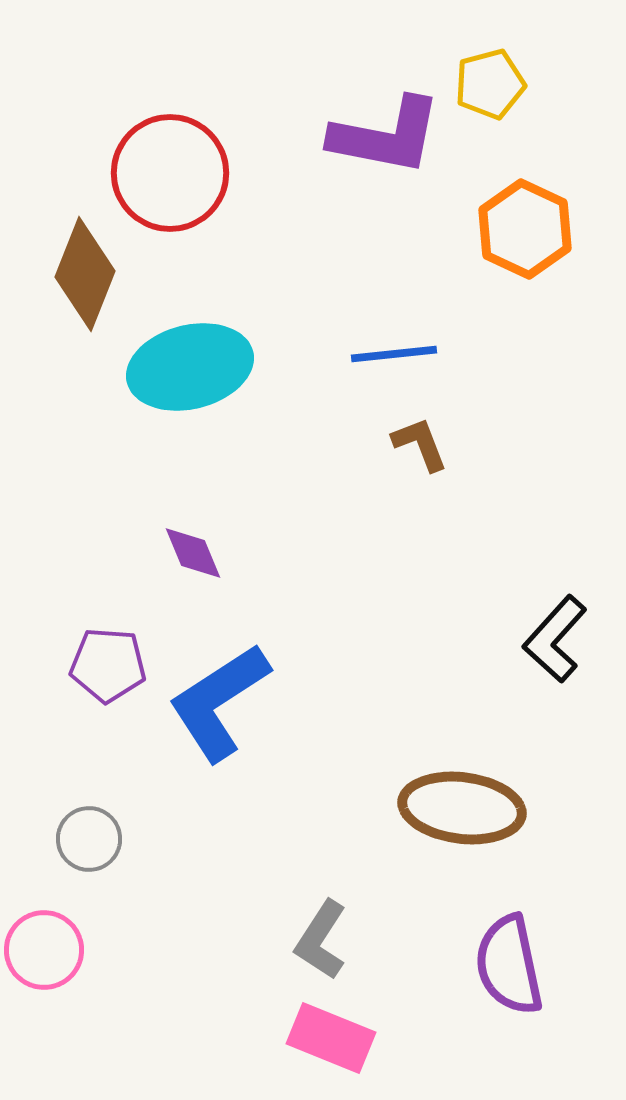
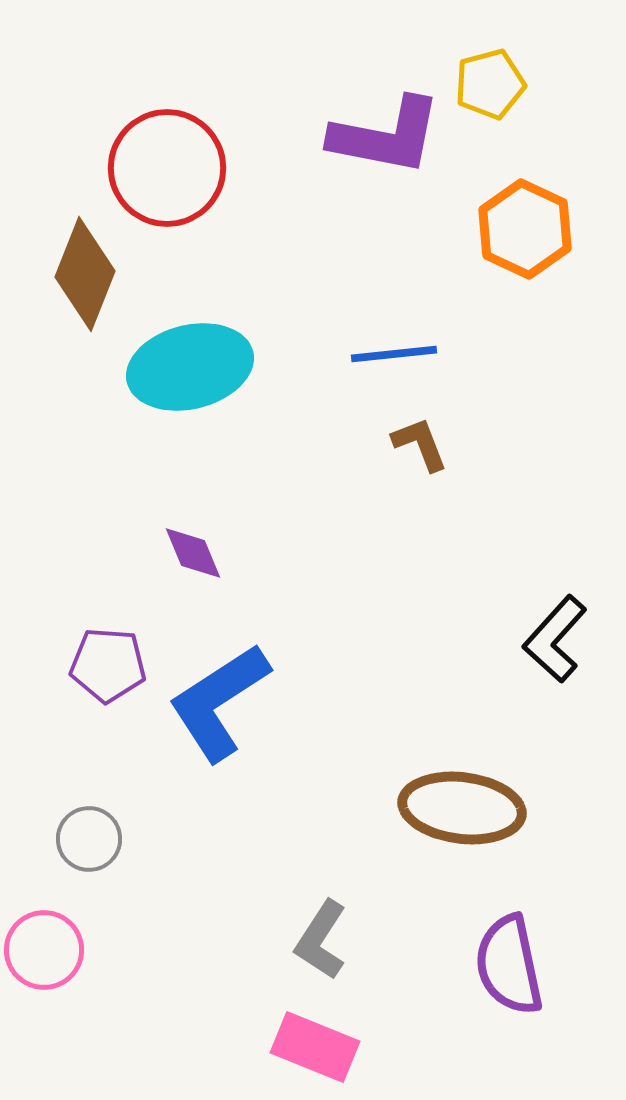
red circle: moved 3 px left, 5 px up
pink rectangle: moved 16 px left, 9 px down
